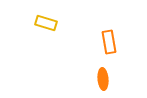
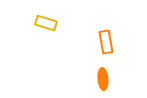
orange rectangle: moved 3 px left
